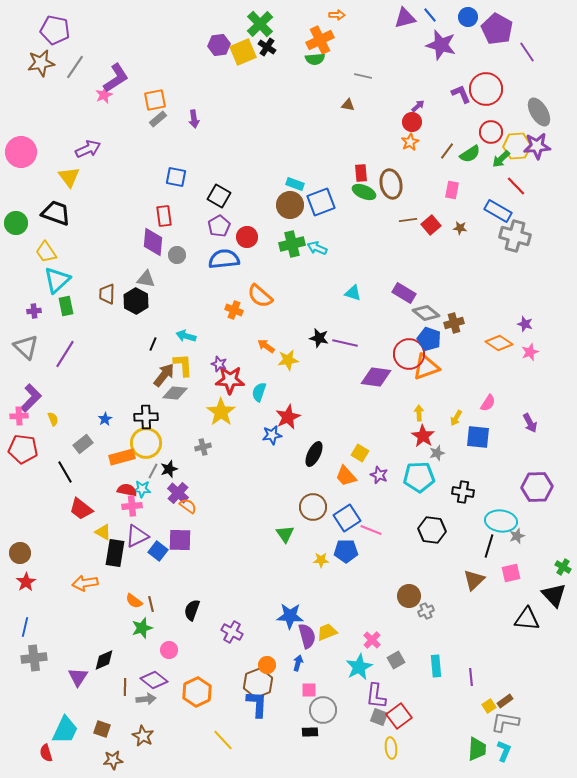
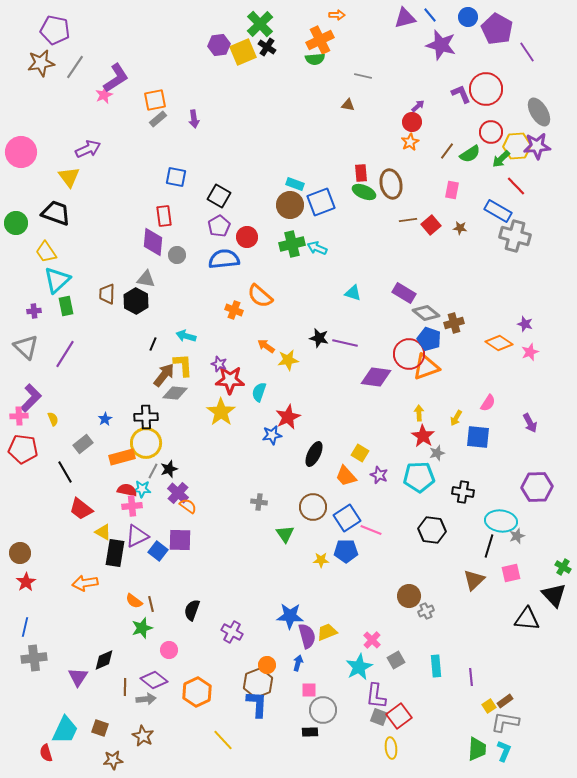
gray cross at (203, 447): moved 56 px right, 55 px down; rotated 21 degrees clockwise
brown square at (102, 729): moved 2 px left, 1 px up
